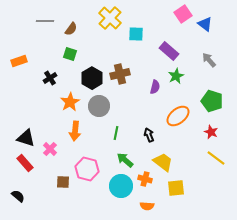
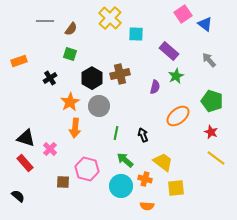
orange arrow: moved 3 px up
black arrow: moved 6 px left
